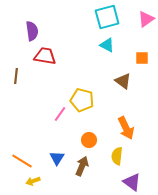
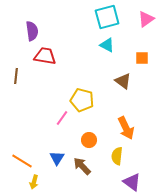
pink line: moved 2 px right, 4 px down
brown arrow: rotated 66 degrees counterclockwise
yellow arrow: moved 1 px right, 1 px down; rotated 56 degrees counterclockwise
